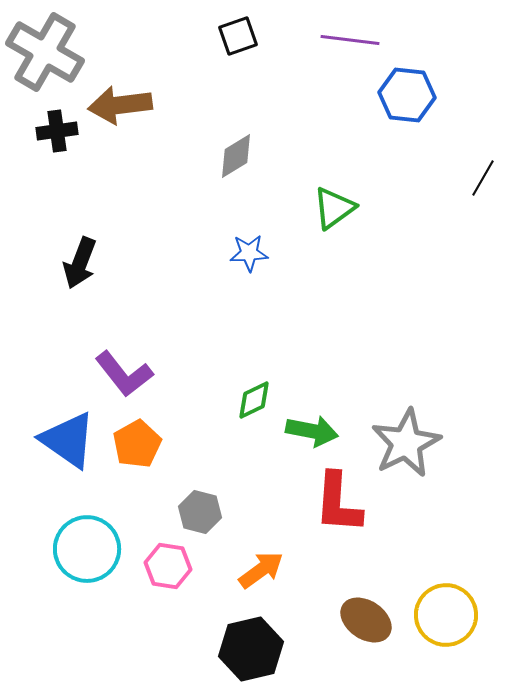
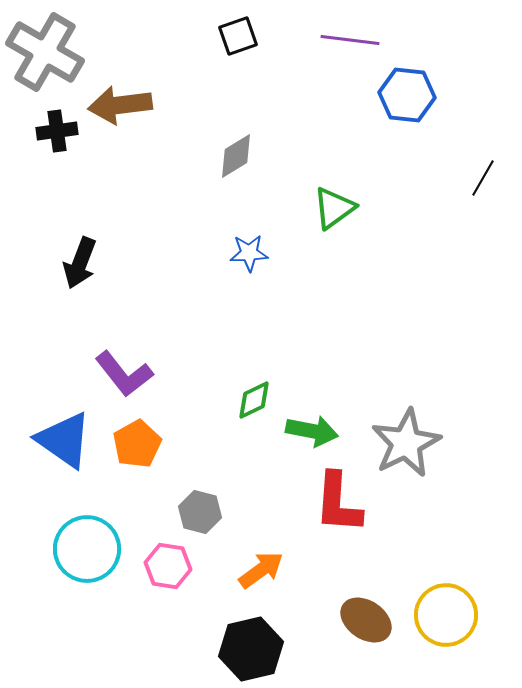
blue triangle: moved 4 px left
